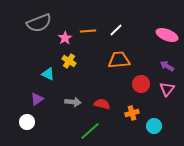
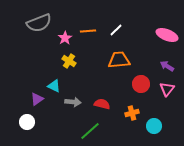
cyan triangle: moved 6 px right, 12 px down
